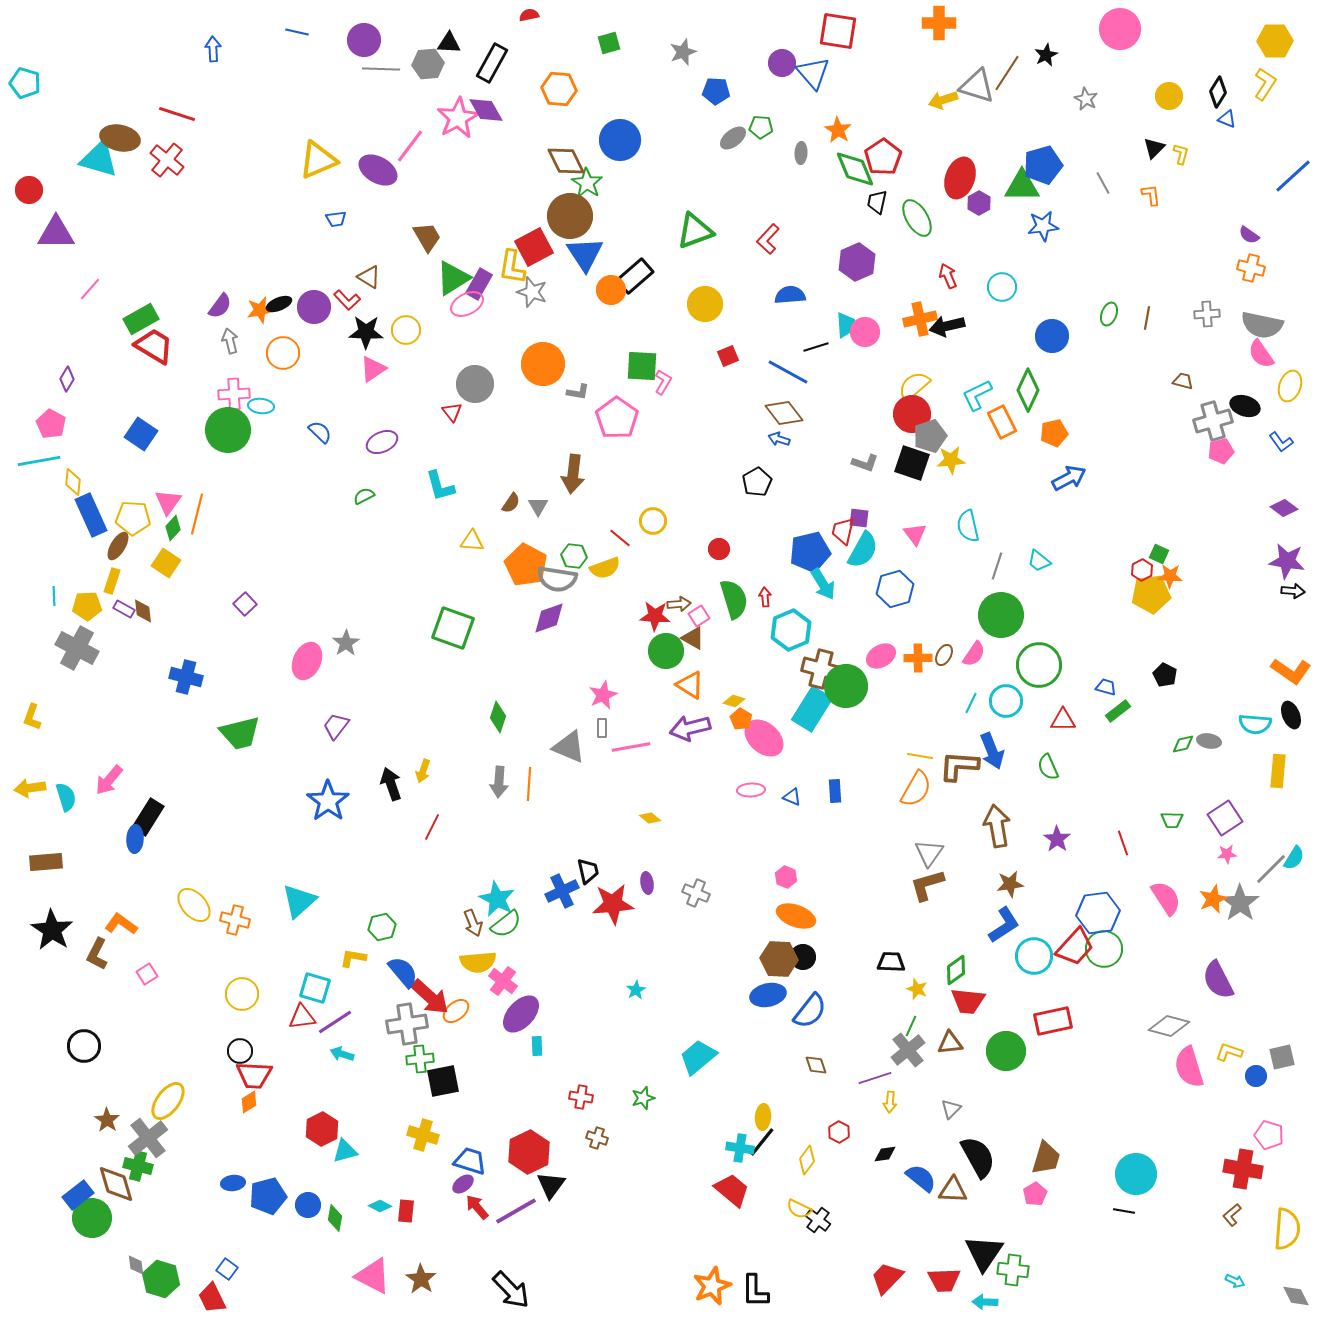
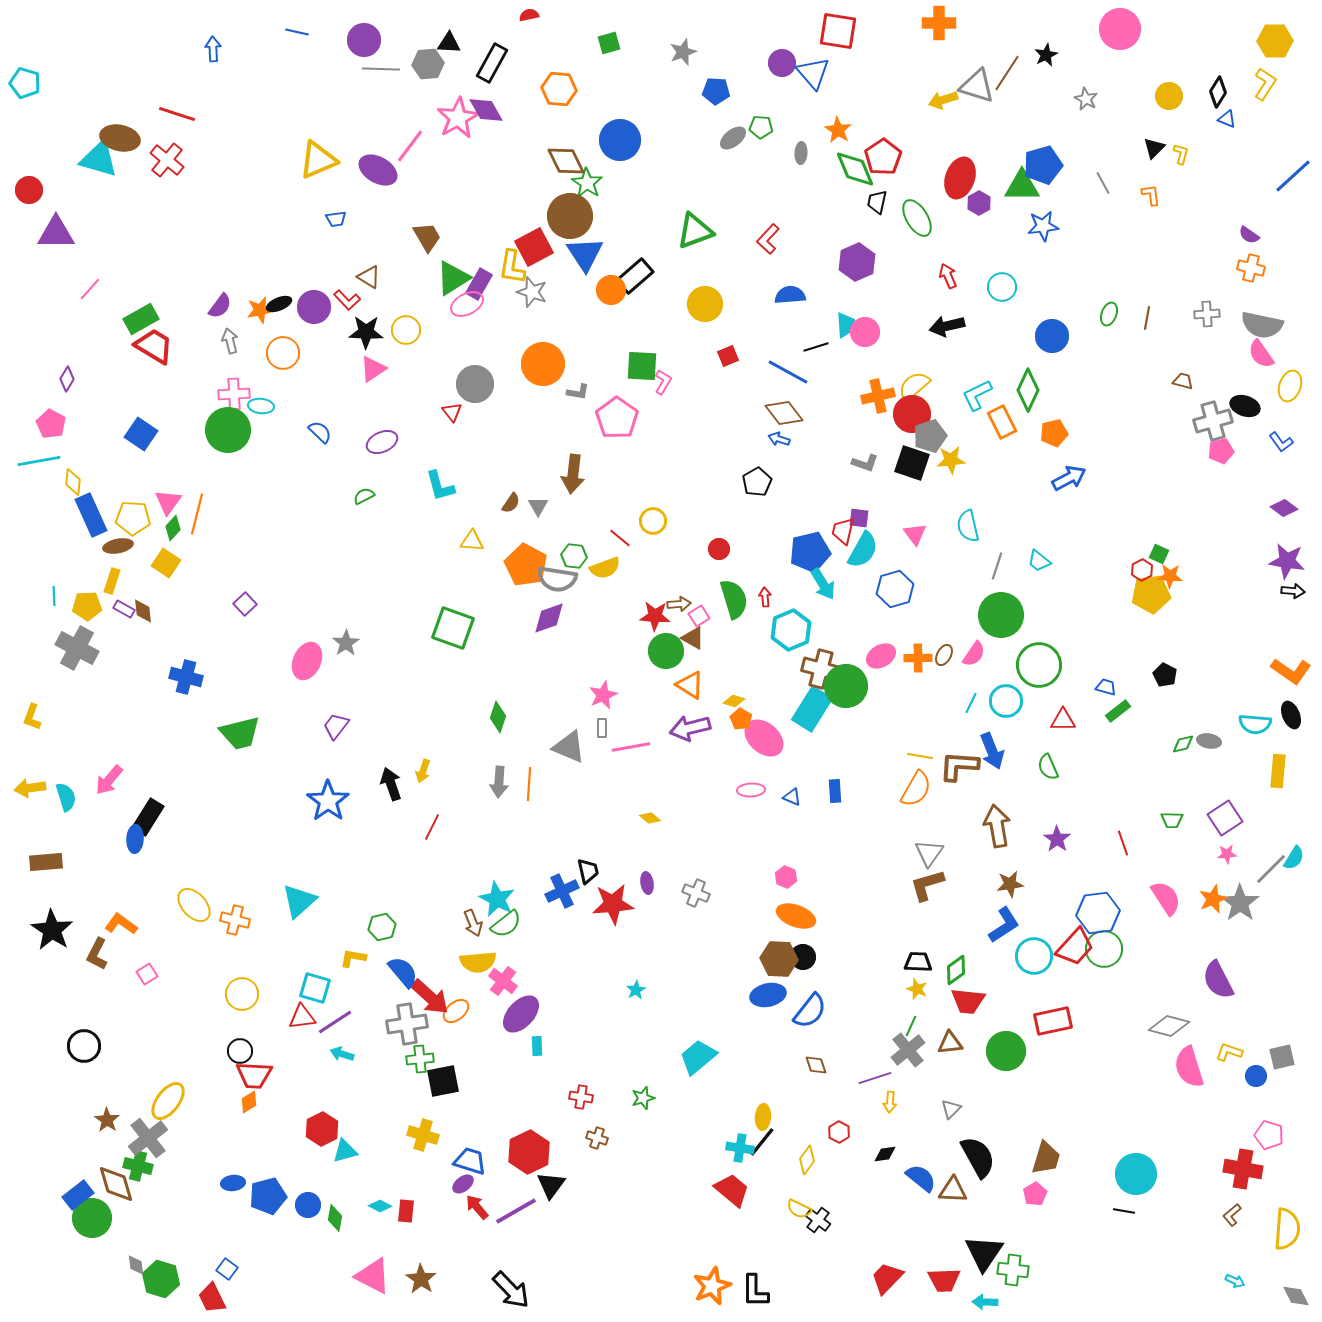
orange cross at (920, 319): moved 42 px left, 77 px down
brown ellipse at (118, 546): rotated 48 degrees clockwise
black trapezoid at (891, 962): moved 27 px right
